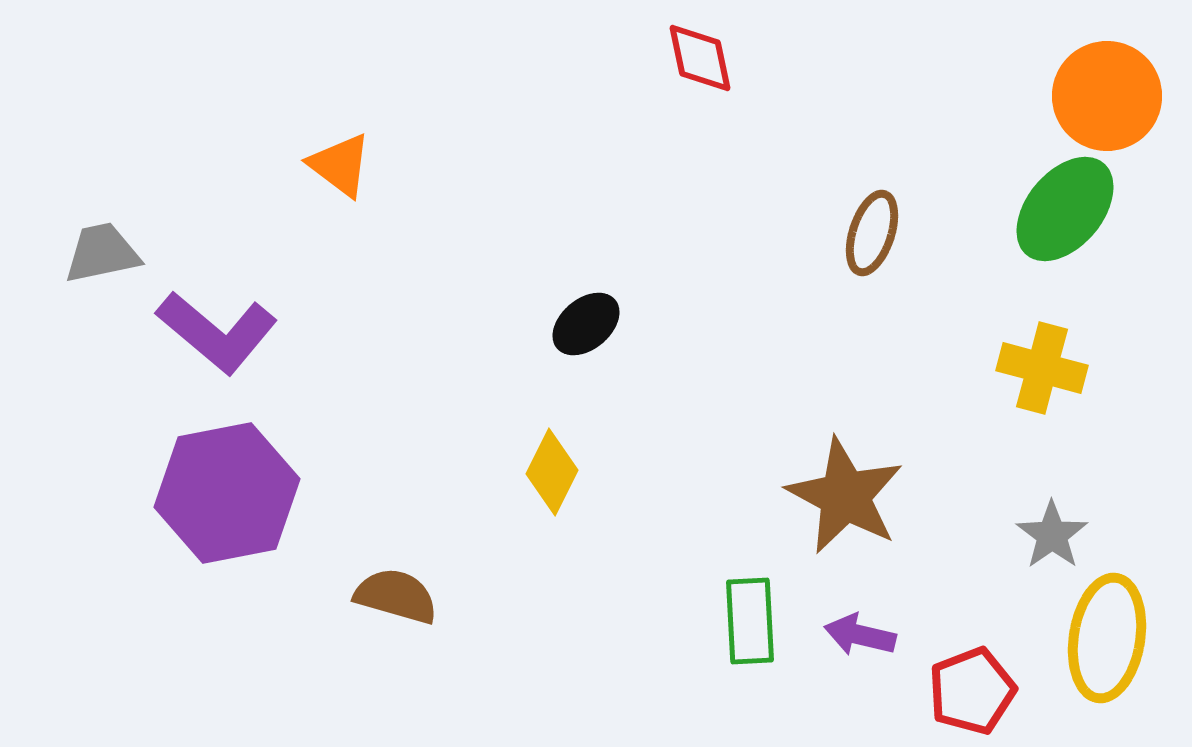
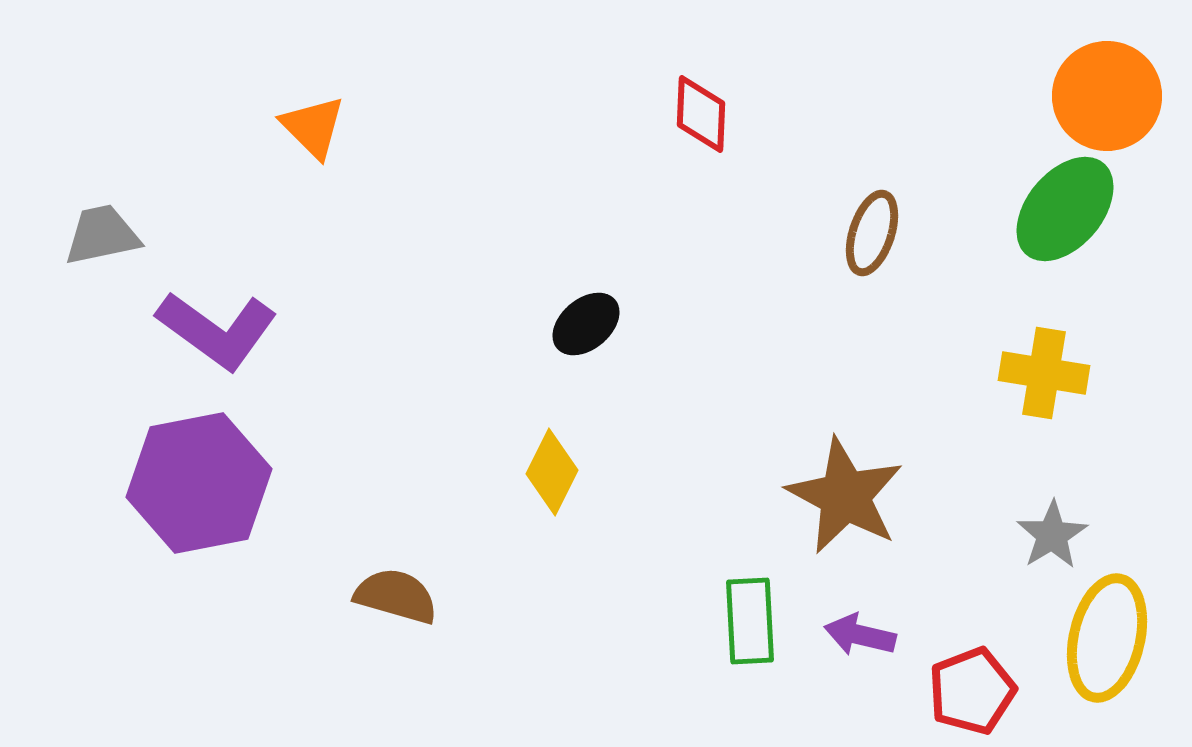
red diamond: moved 1 px right, 56 px down; rotated 14 degrees clockwise
orange triangle: moved 27 px left, 38 px up; rotated 8 degrees clockwise
gray trapezoid: moved 18 px up
purple L-shape: moved 2 px up; rotated 4 degrees counterclockwise
yellow cross: moved 2 px right, 5 px down; rotated 6 degrees counterclockwise
purple hexagon: moved 28 px left, 10 px up
gray star: rotated 4 degrees clockwise
yellow ellipse: rotated 4 degrees clockwise
